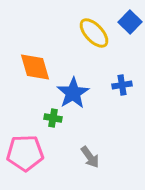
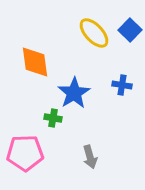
blue square: moved 8 px down
orange diamond: moved 5 px up; rotated 8 degrees clockwise
blue cross: rotated 18 degrees clockwise
blue star: moved 1 px right
gray arrow: rotated 20 degrees clockwise
